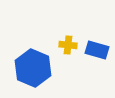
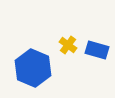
yellow cross: rotated 30 degrees clockwise
